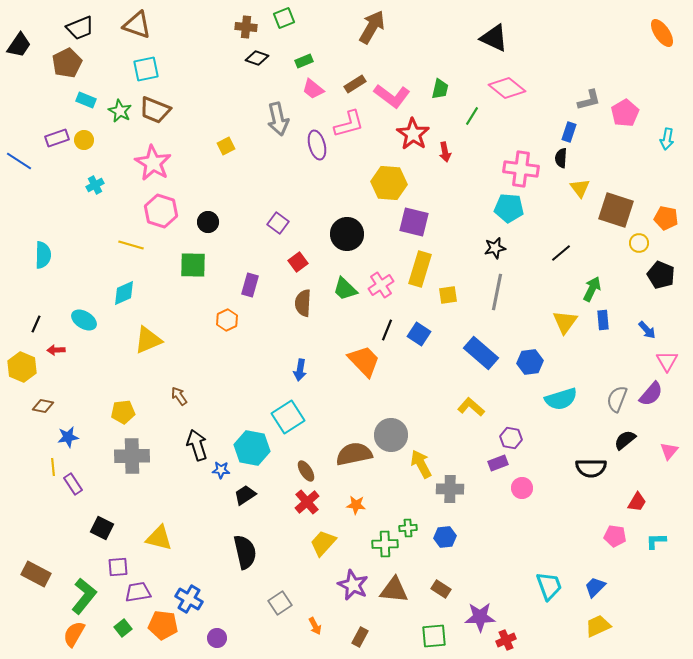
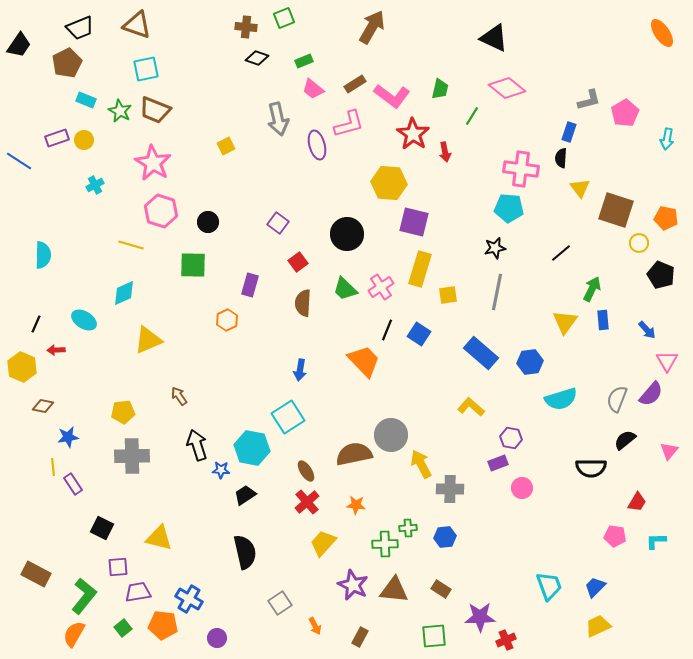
pink cross at (381, 285): moved 2 px down
